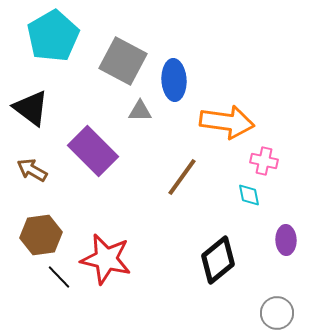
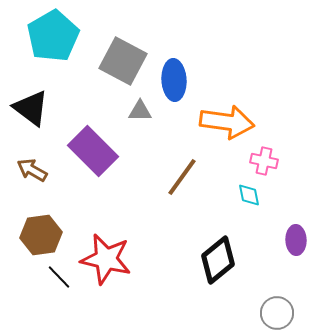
purple ellipse: moved 10 px right
